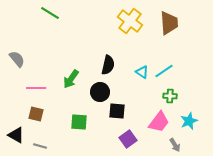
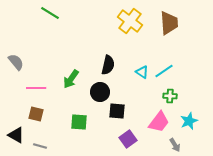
gray semicircle: moved 1 px left, 3 px down
